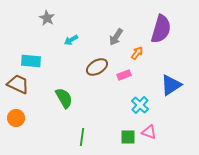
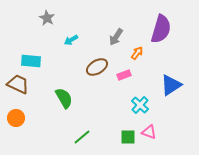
green line: rotated 42 degrees clockwise
